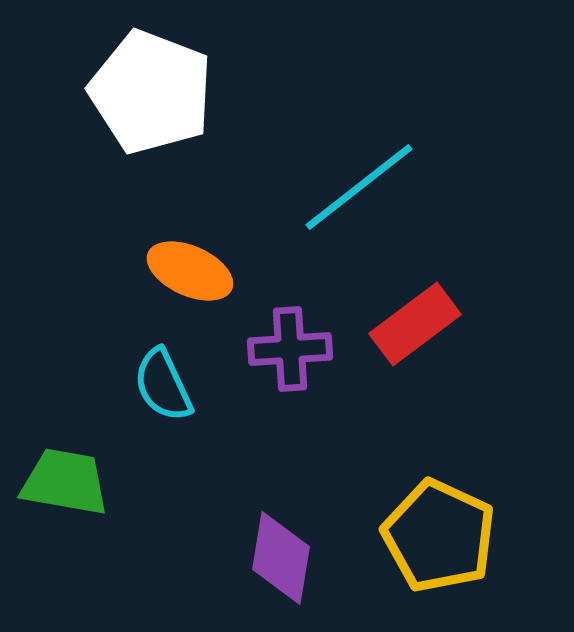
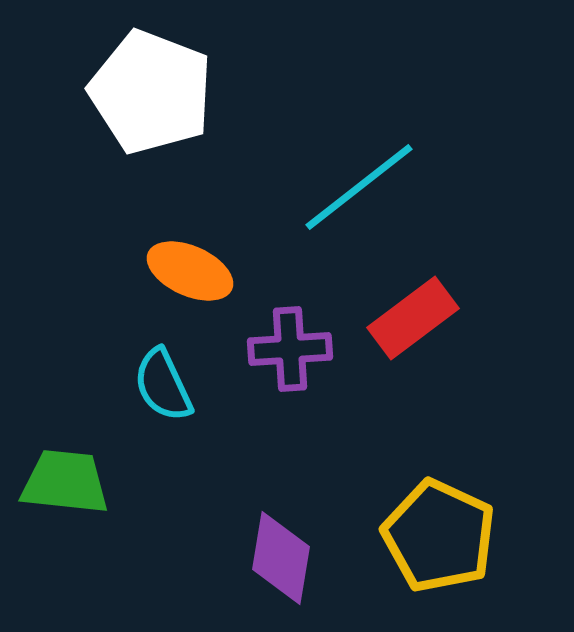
red rectangle: moved 2 px left, 6 px up
green trapezoid: rotated 4 degrees counterclockwise
